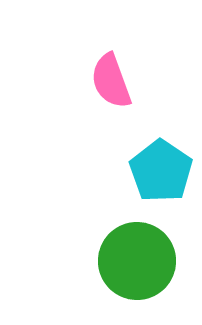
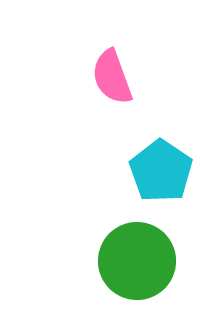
pink semicircle: moved 1 px right, 4 px up
